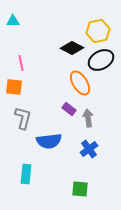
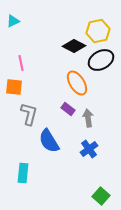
cyan triangle: rotated 24 degrees counterclockwise
black diamond: moved 2 px right, 2 px up
orange ellipse: moved 3 px left
purple rectangle: moved 1 px left
gray L-shape: moved 6 px right, 4 px up
blue semicircle: rotated 65 degrees clockwise
cyan rectangle: moved 3 px left, 1 px up
green square: moved 21 px right, 7 px down; rotated 36 degrees clockwise
